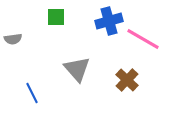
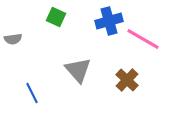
green square: rotated 24 degrees clockwise
gray triangle: moved 1 px right, 1 px down
